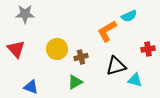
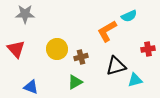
cyan triangle: rotated 28 degrees counterclockwise
